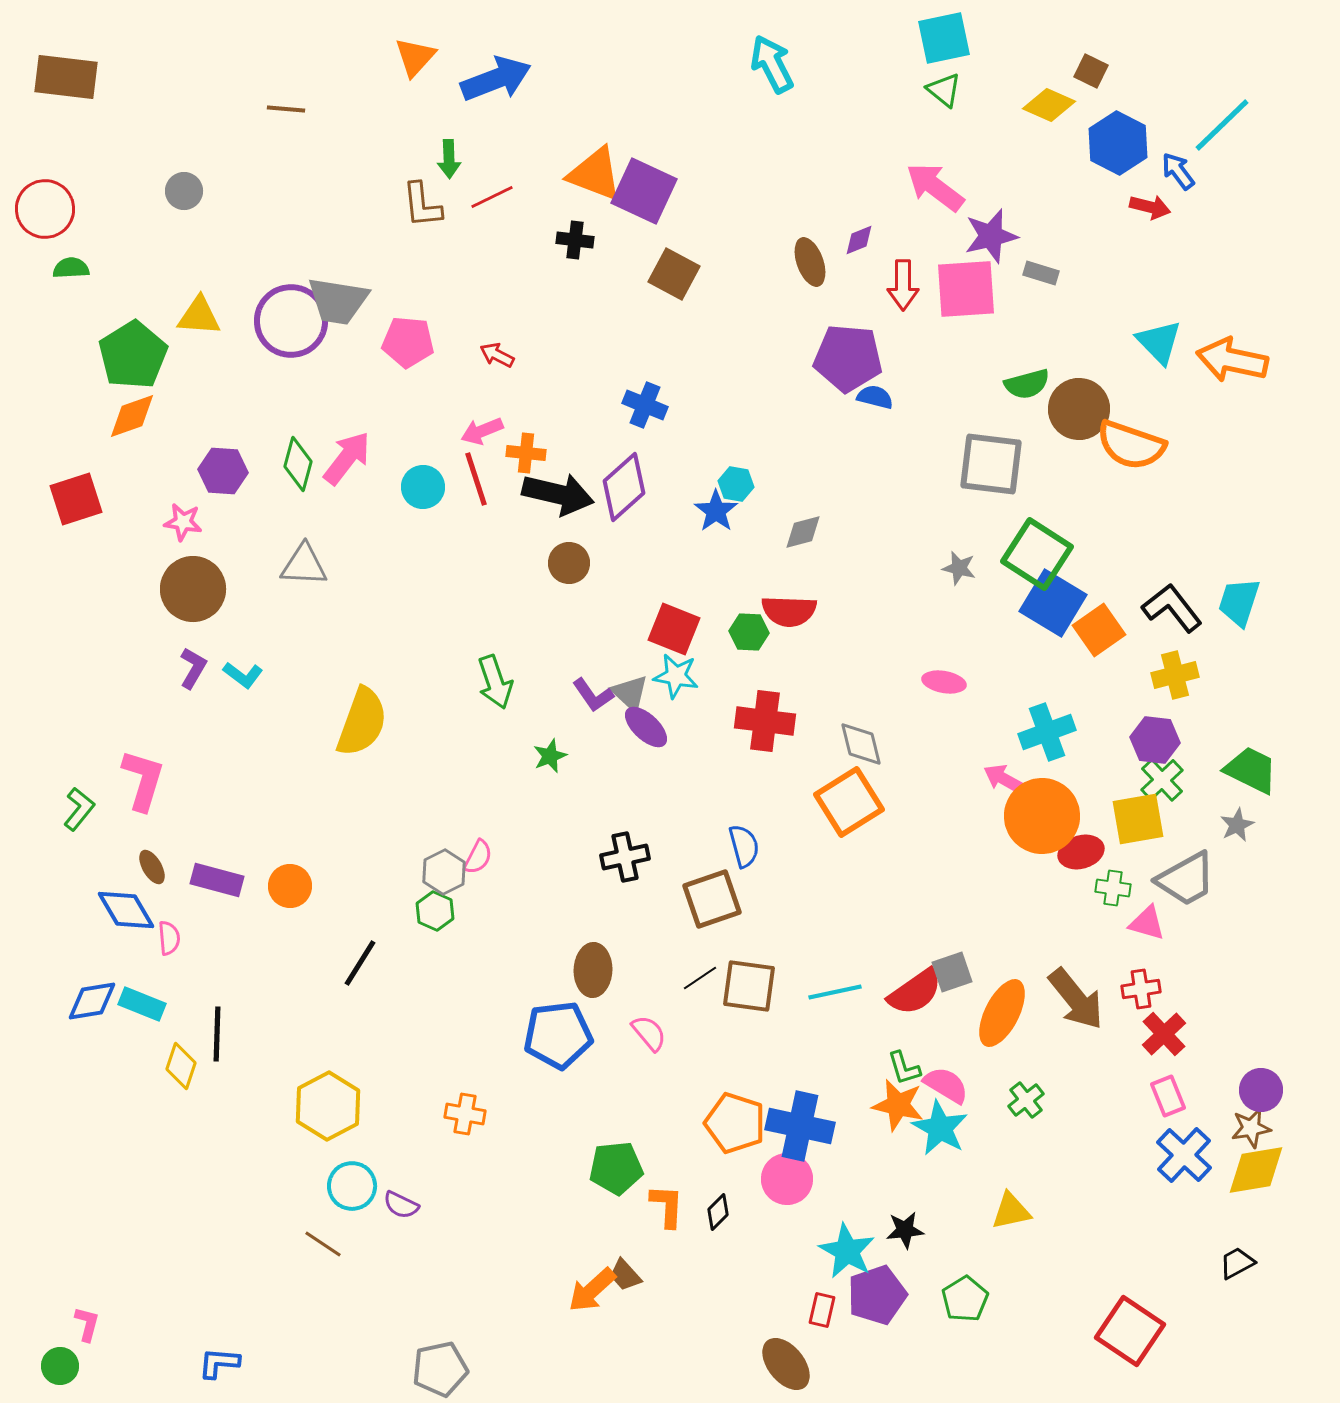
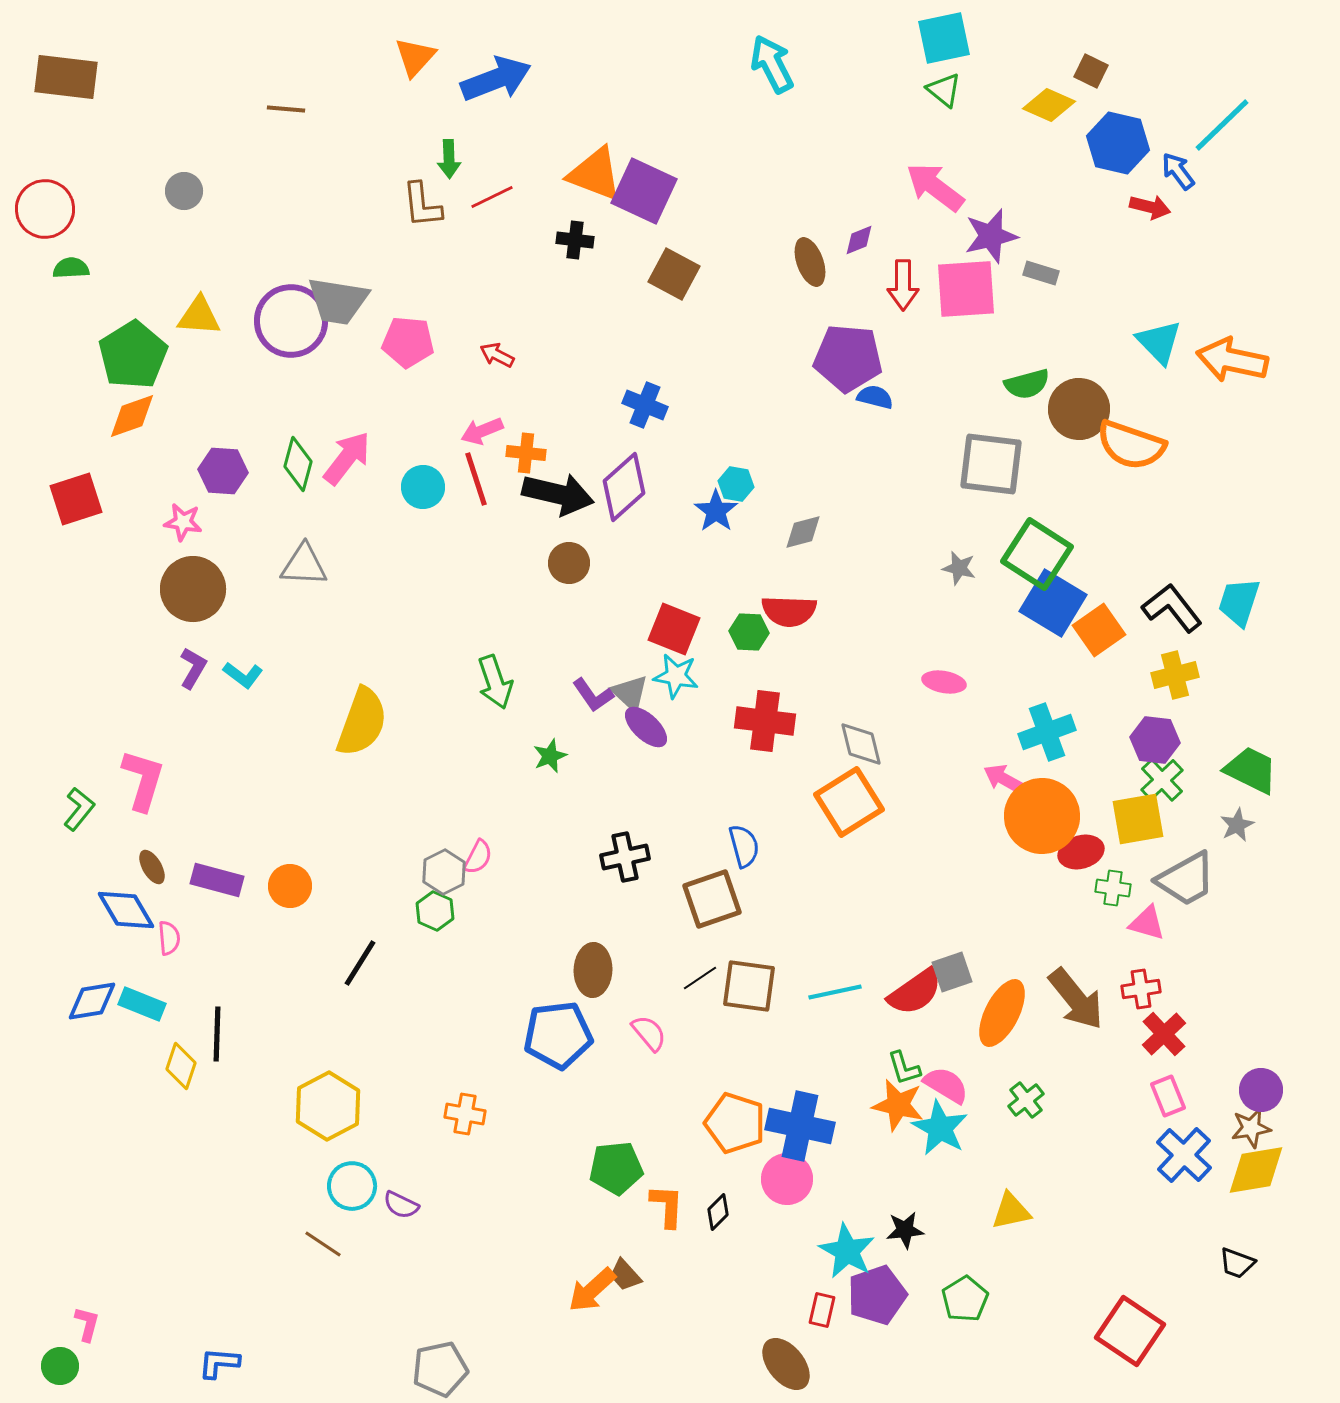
blue hexagon at (1118, 143): rotated 14 degrees counterclockwise
black trapezoid at (1237, 1263): rotated 132 degrees counterclockwise
